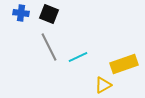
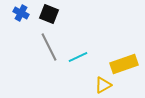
blue cross: rotated 21 degrees clockwise
